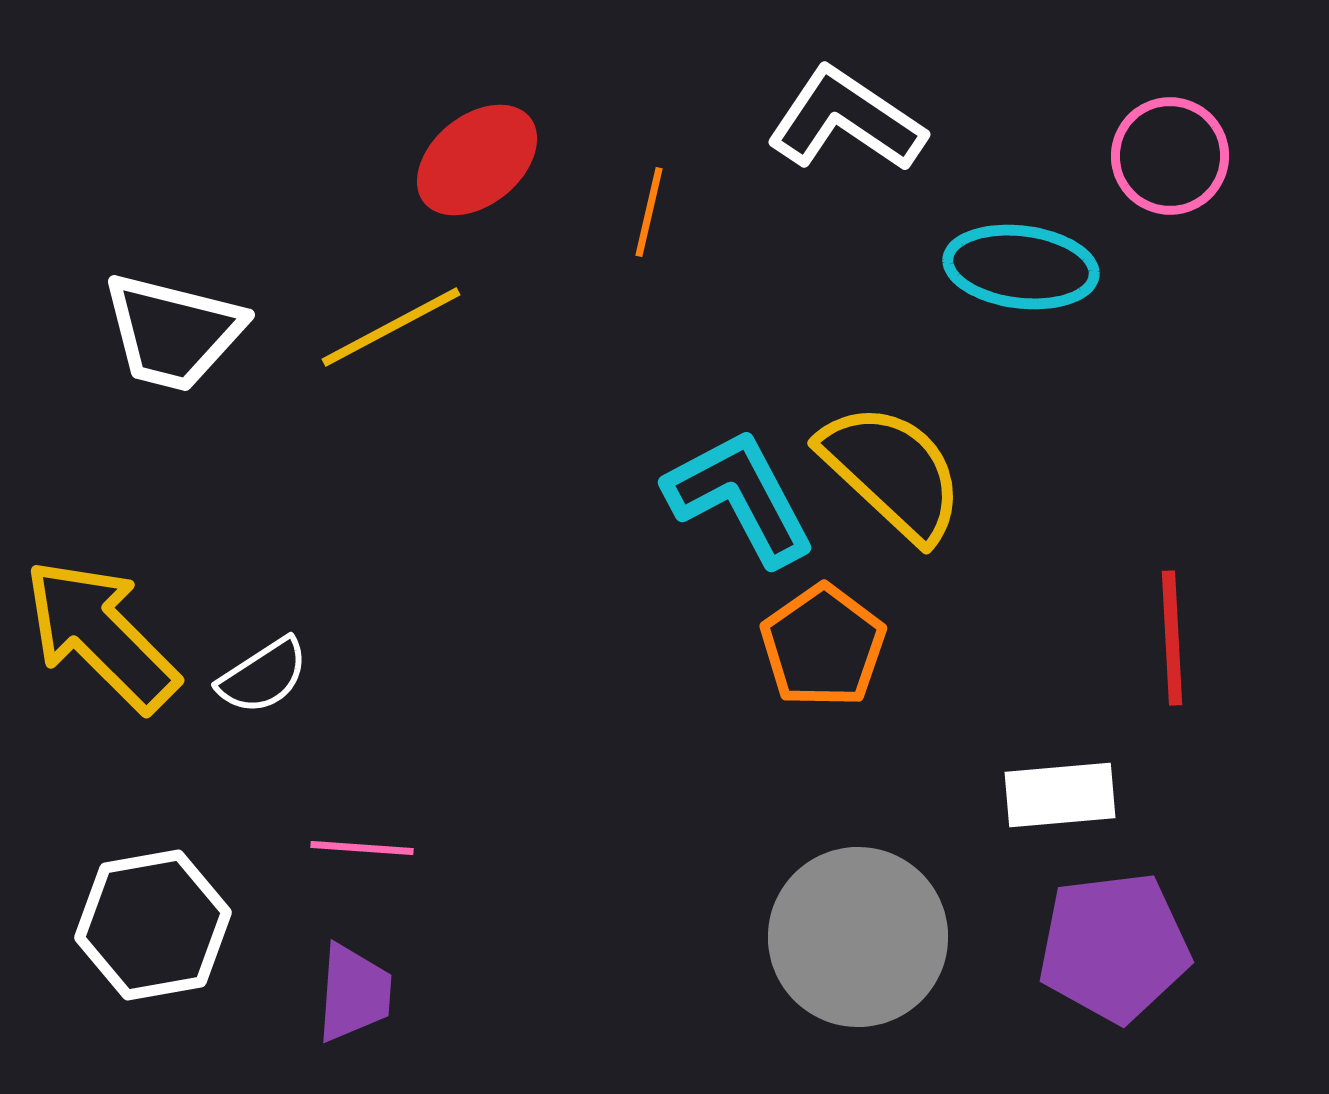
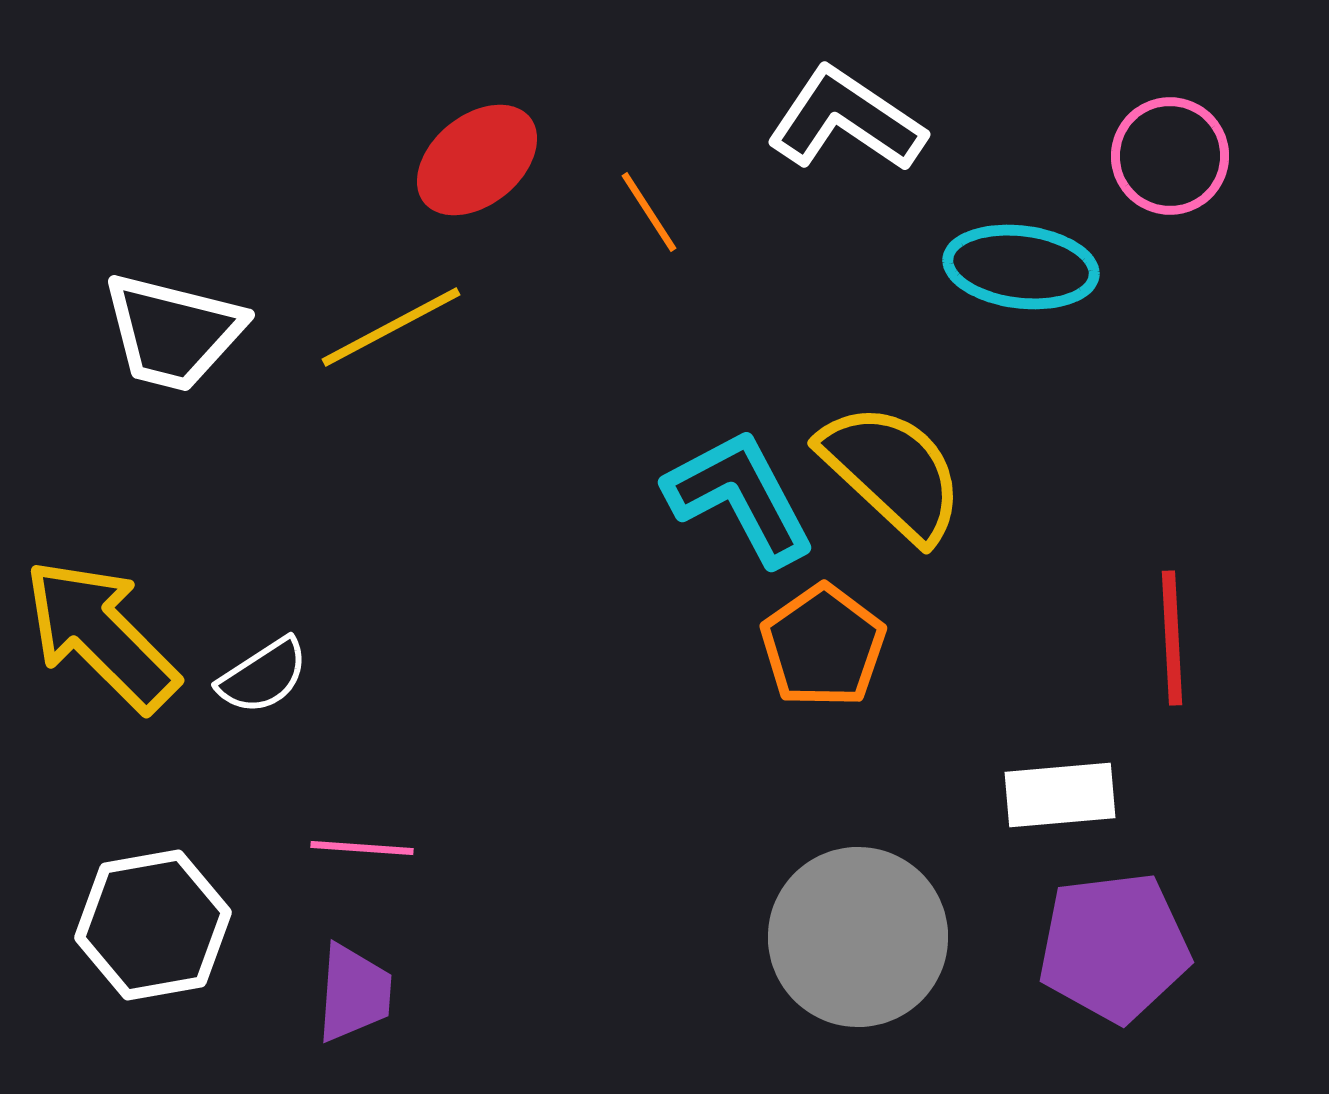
orange line: rotated 46 degrees counterclockwise
